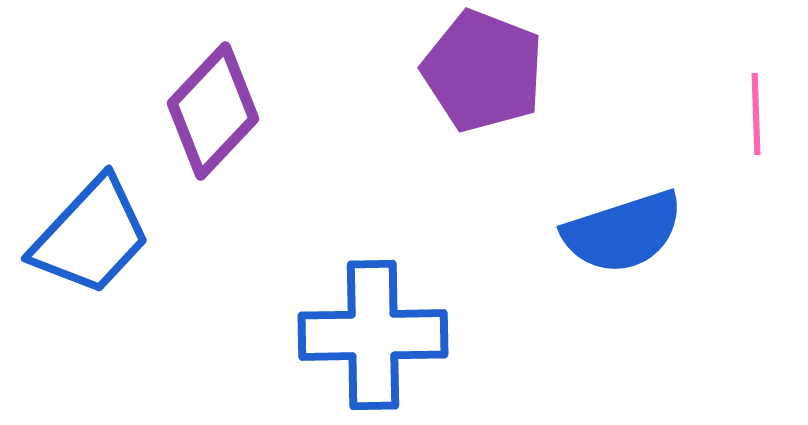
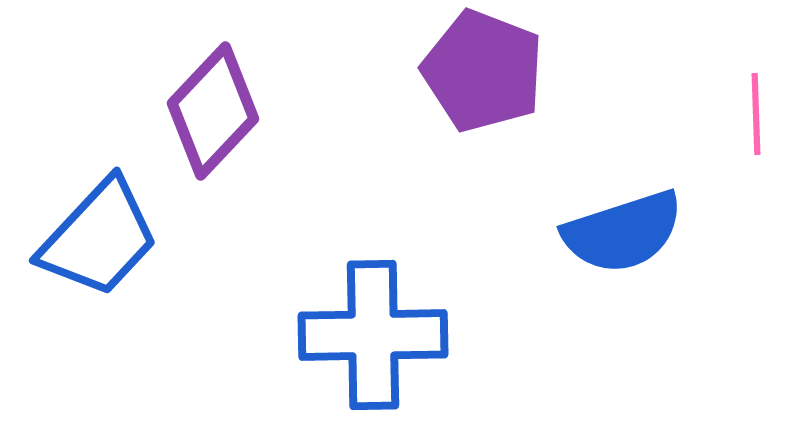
blue trapezoid: moved 8 px right, 2 px down
